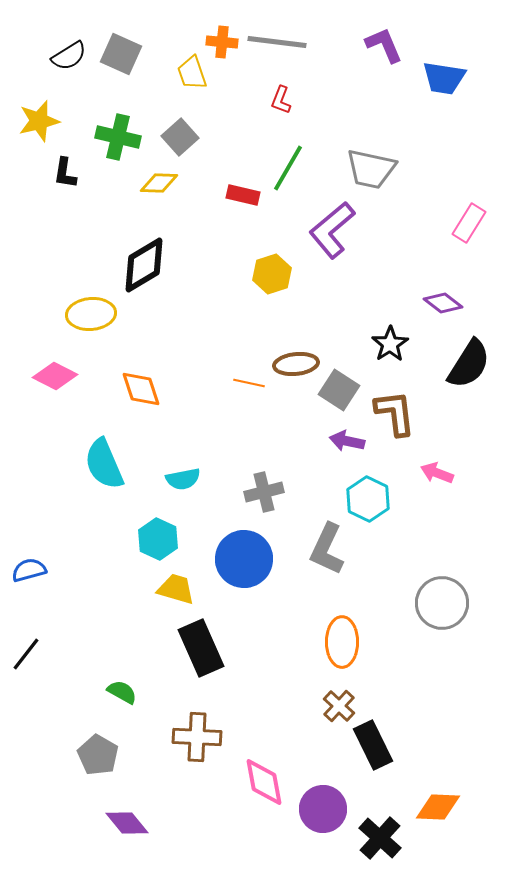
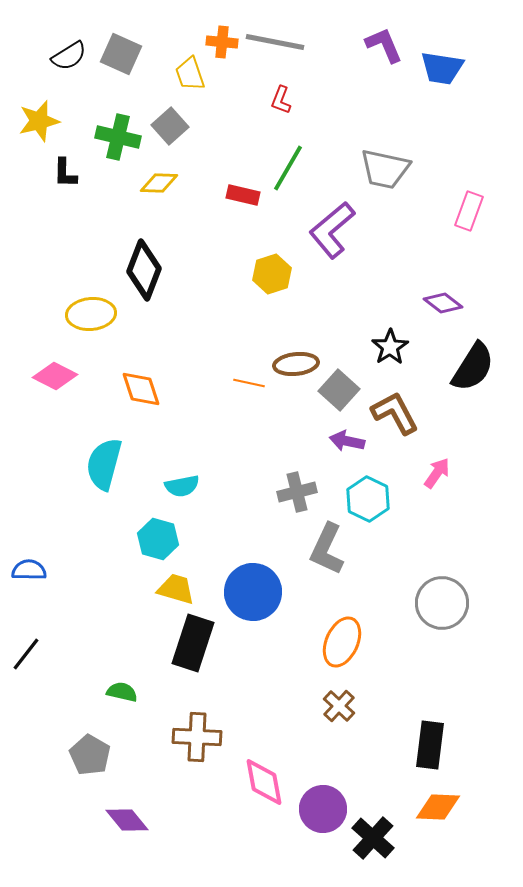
gray line at (277, 42): moved 2 px left; rotated 4 degrees clockwise
yellow trapezoid at (192, 73): moved 2 px left, 1 px down
blue trapezoid at (444, 78): moved 2 px left, 10 px up
gray square at (180, 137): moved 10 px left, 11 px up
gray trapezoid at (371, 169): moved 14 px right
black L-shape at (65, 173): rotated 8 degrees counterclockwise
pink rectangle at (469, 223): moved 12 px up; rotated 12 degrees counterclockwise
black diamond at (144, 265): moved 5 px down; rotated 38 degrees counterclockwise
black star at (390, 344): moved 3 px down
black semicircle at (469, 364): moved 4 px right, 3 px down
gray square at (339, 390): rotated 9 degrees clockwise
brown L-shape at (395, 413): rotated 21 degrees counterclockwise
cyan semicircle at (104, 464): rotated 38 degrees clockwise
pink arrow at (437, 473): rotated 104 degrees clockwise
cyan semicircle at (183, 479): moved 1 px left, 7 px down
gray cross at (264, 492): moved 33 px right
cyan hexagon at (158, 539): rotated 9 degrees counterclockwise
blue circle at (244, 559): moved 9 px right, 33 px down
blue semicircle at (29, 570): rotated 16 degrees clockwise
orange ellipse at (342, 642): rotated 24 degrees clockwise
black rectangle at (201, 648): moved 8 px left, 5 px up; rotated 42 degrees clockwise
green semicircle at (122, 692): rotated 16 degrees counterclockwise
black rectangle at (373, 745): moved 57 px right; rotated 33 degrees clockwise
gray pentagon at (98, 755): moved 8 px left
purple diamond at (127, 823): moved 3 px up
black cross at (380, 838): moved 7 px left
